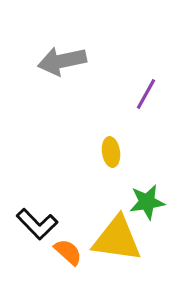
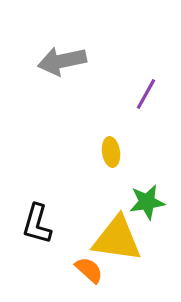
black L-shape: rotated 60 degrees clockwise
orange semicircle: moved 21 px right, 18 px down
